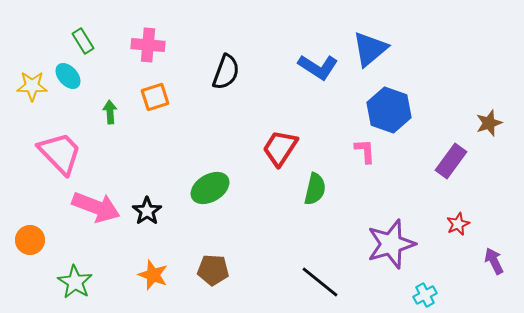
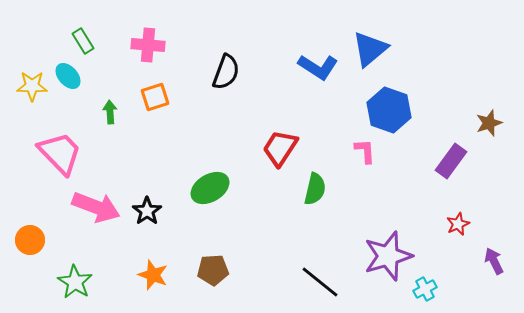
purple star: moved 3 px left, 12 px down
brown pentagon: rotated 8 degrees counterclockwise
cyan cross: moved 6 px up
